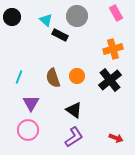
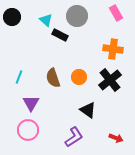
orange cross: rotated 24 degrees clockwise
orange circle: moved 2 px right, 1 px down
black triangle: moved 14 px right
